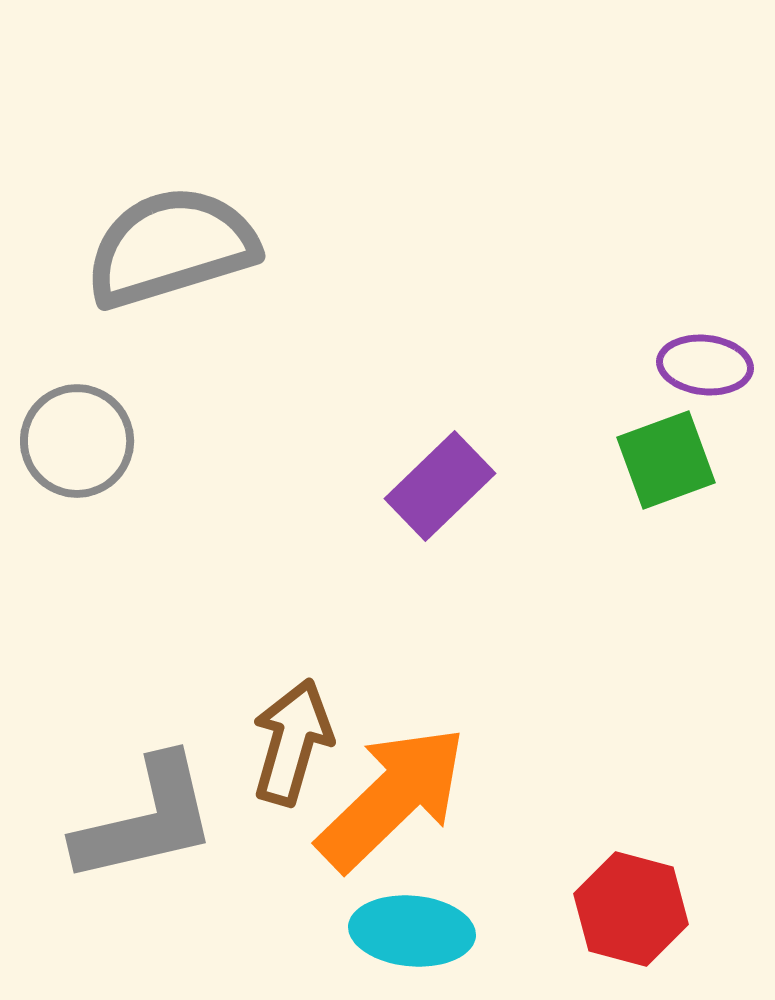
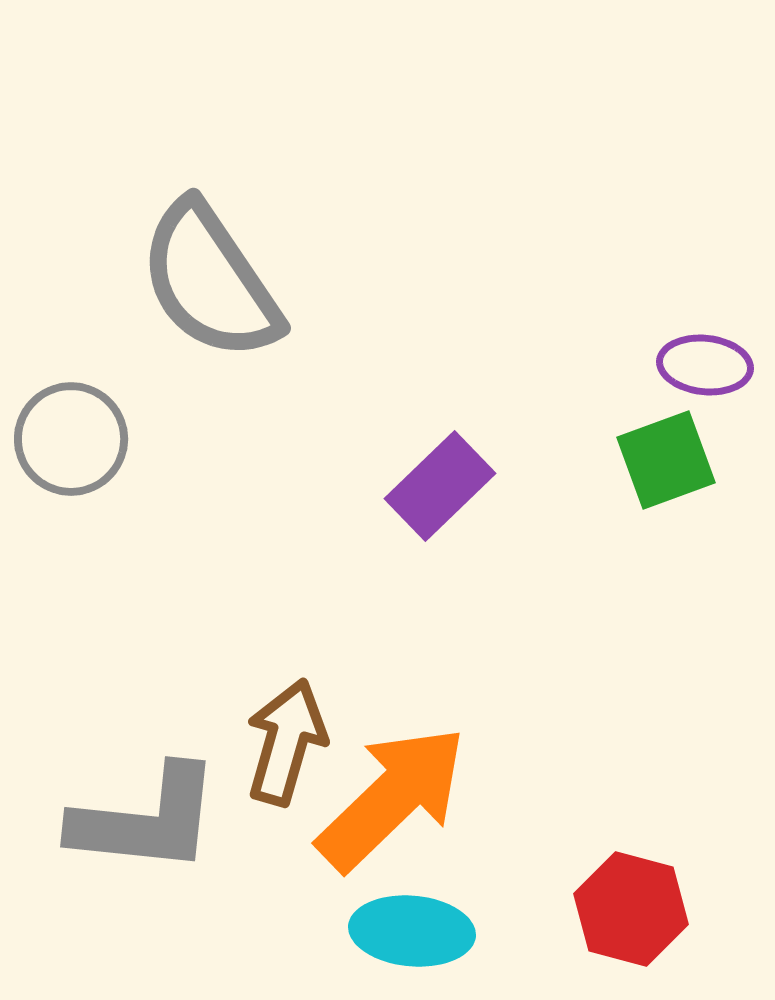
gray semicircle: moved 39 px right, 34 px down; rotated 107 degrees counterclockwise
gray circle: moved 6 px left, 2 px up
brown arrow: moved 6 px left
gray L-shape: rotated 19 degrees clockwise
